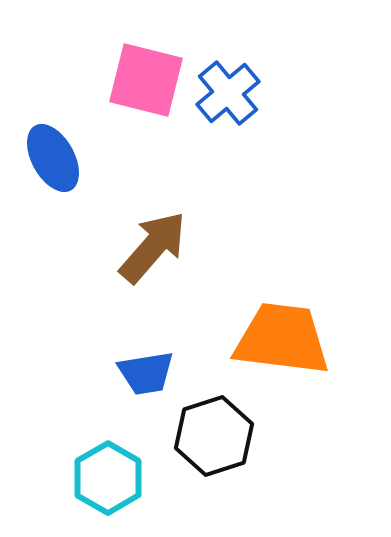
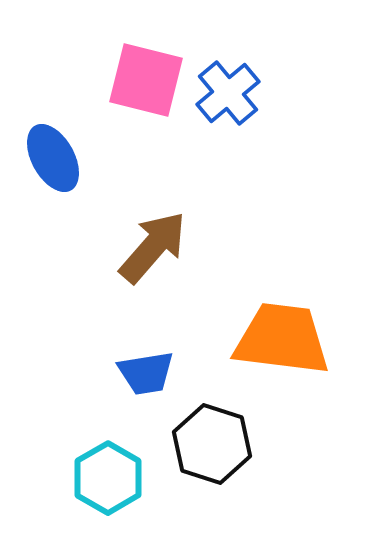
black hexagon: moved 2 px left, 8 px down; rotated 24 degrees counterclockwise
